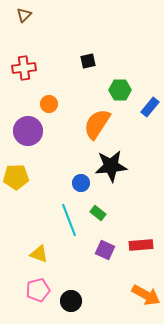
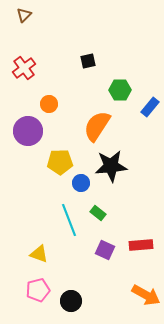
red cross: rotated 30 degrees counterclockwise
orange semicircle: moved 2 px down
yellow pentagon: moved 44 px right, 15 px up
